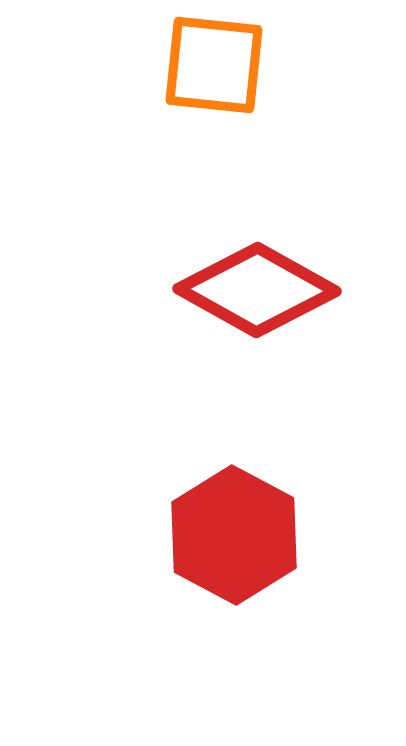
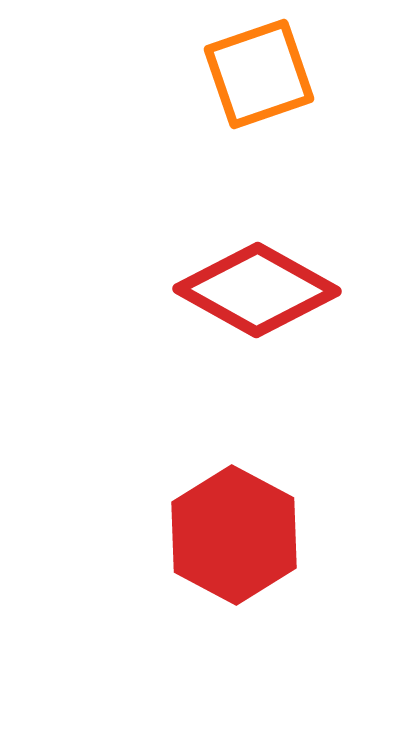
orange square: moved 45 px right, 9 px down; rotated 25 degrees counterclockwise
